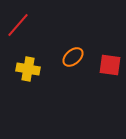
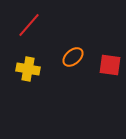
red line: moved 11 px right
